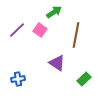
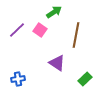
green rectangle: moved 1 px right
